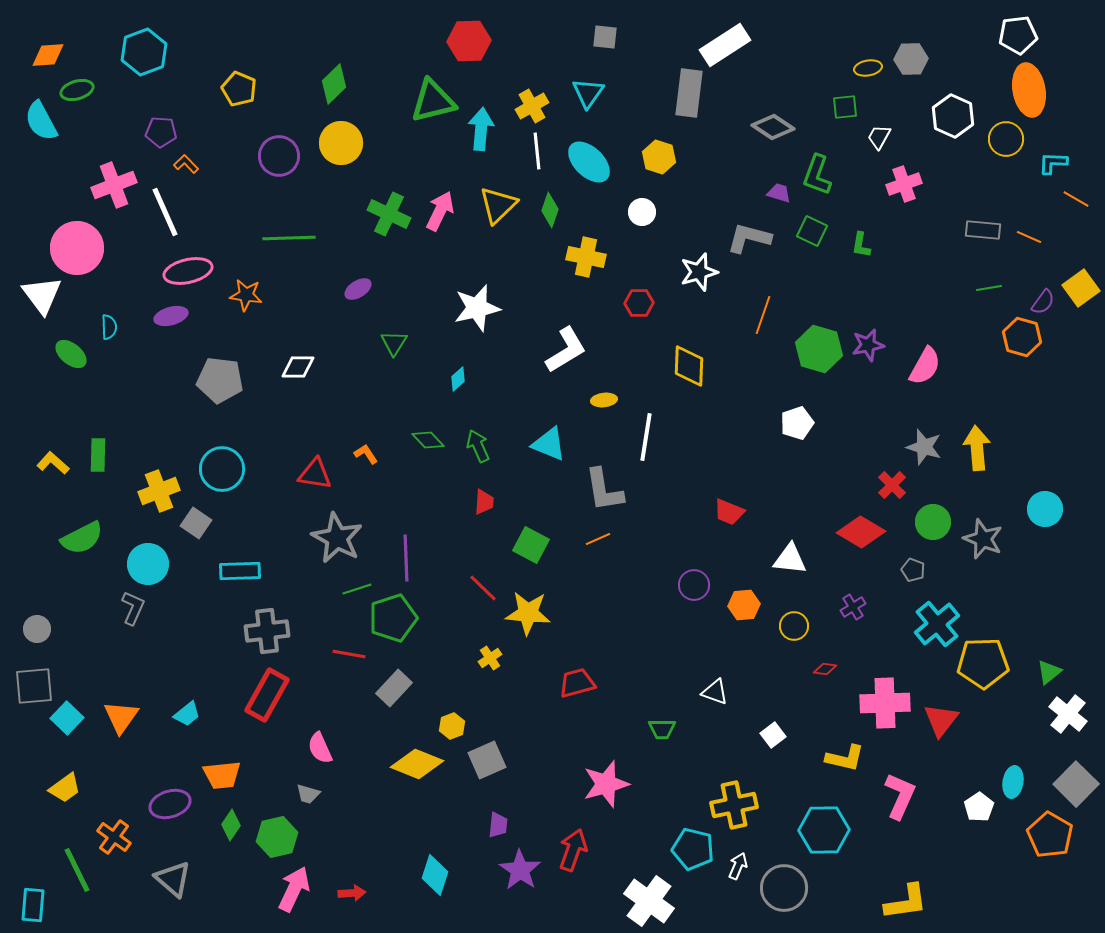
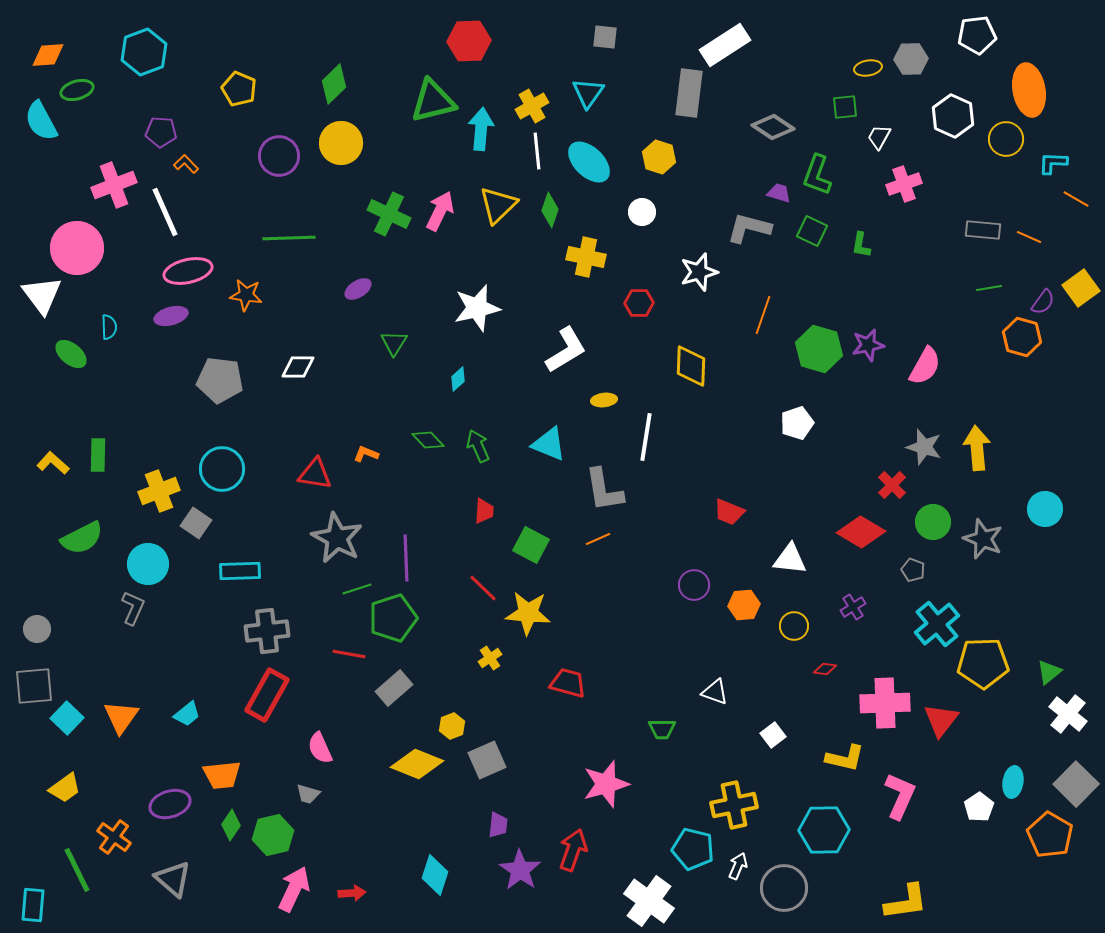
white pentagon at (1018, 35): moved 41 px left
gray L-shape at (749, 238): moved 10 px up
yellow diamond at (689, 366): moved 2 px right
orange L-shape at (366, 454): rotated 35 degrees counterclockwise
red trapezoid at (484, 502): moved 9 px down
red trapezoid at (577, 683): moved 9 px left; rotated 30 degrees clockwise
gray rectangle at (394, 688): rotated 6 degrees clockwise
green hexagon at (277, 837): moved 4 px left, 2 px up
